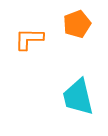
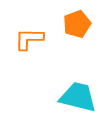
cyan trapezoid: rotated 117 degrees clockwise
